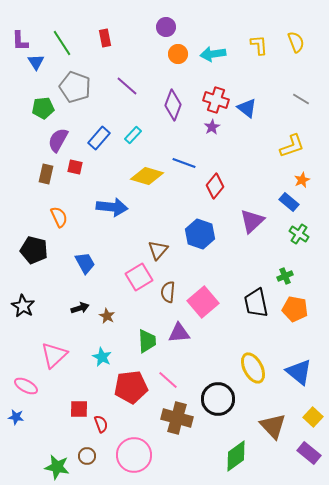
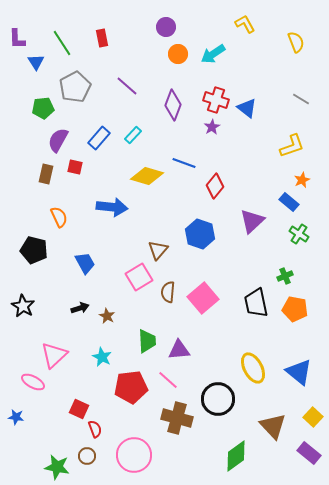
red rectangle at (105, 38): moved 3 px left
purple L-shape at (20, 41): moved 3 px left, 2 px up
yellow L-shape at (259, 45): moved 14 px left, 21 px up; rotated 25 degrees counterclockwise
cyan arrow at (213, 54): rotated 25 degrees counterclockwise
gray pentagon at (75, 87): rotated 24 degrees clockwise
pink square at (203, 302): moved 4 px up
purple triangle at (179, 333): moved 17 px down
pink ellipse at (26, 386): moved 7 px right, 4 px up
red square at (79, 409): rotated 24 degrees clockwise
red semicircle at (101, 424): moved 6 px left, 5 px down
